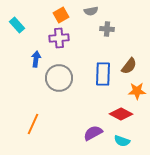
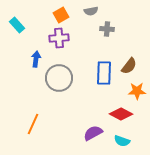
blue rectangle: moved 1 px right, 1 px up
